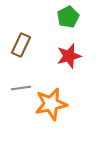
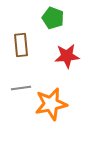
green pentagon: moved 15 px left, 1 px down; rotated 25 degrees counterclockwise
brown rectangle: rotated 30 degrees counterclockwise
red star: moved 2 px left; rotated 10 degrees clockwise
